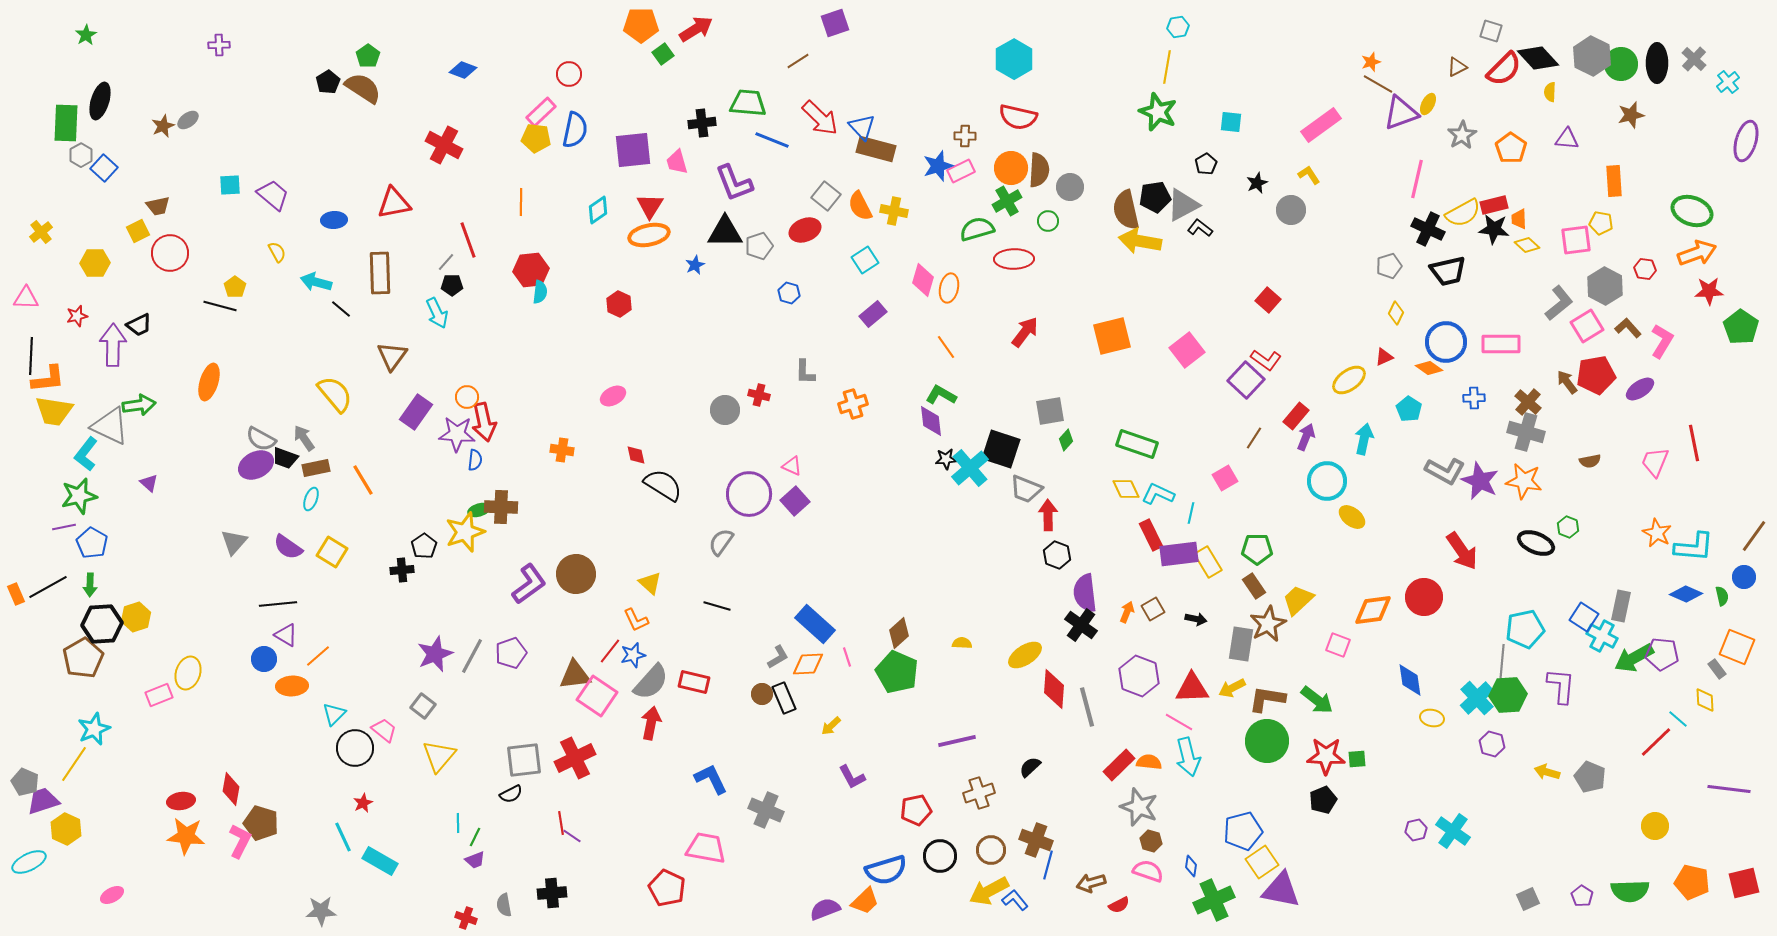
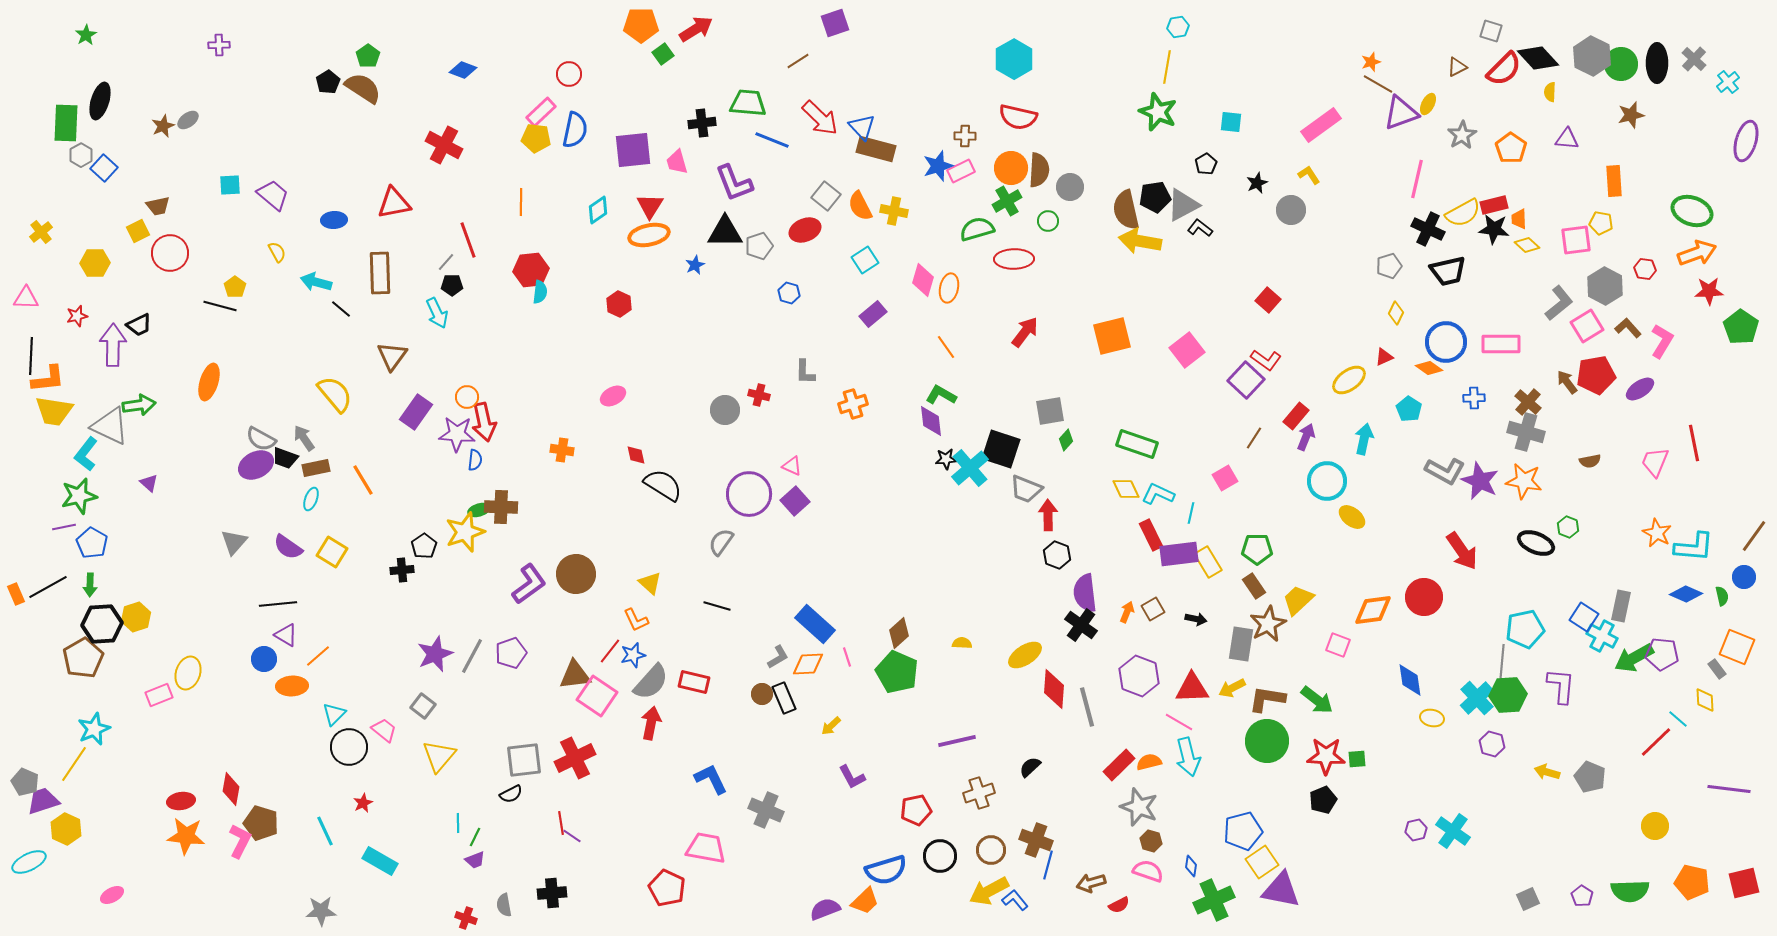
black circle at (355, 748): moved 6 px left, 1 px up
orange semicircle at (1149, 762): rotated 20 degrees counterclockwise
cyan line at (343, 837): moved 18 px left, 6 px up
